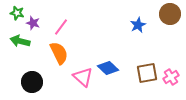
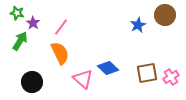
brown circle: moved 5 px left, 1 px down
purple star: rotated 16 degrees clockwise
green arrow: rotated 108 degrees clockwise
orange semicircle: moved 1 px right
pink triangle: moved 2 px down
